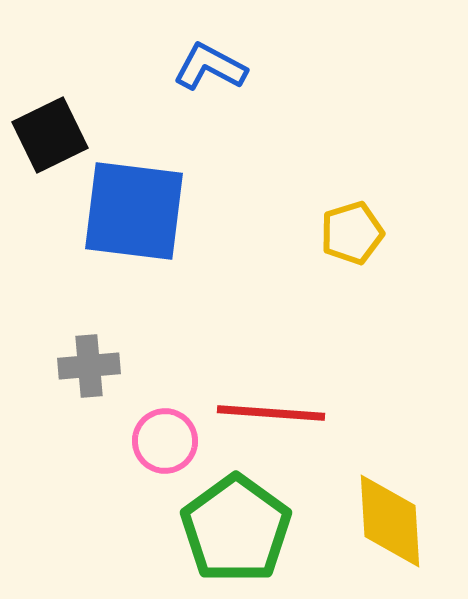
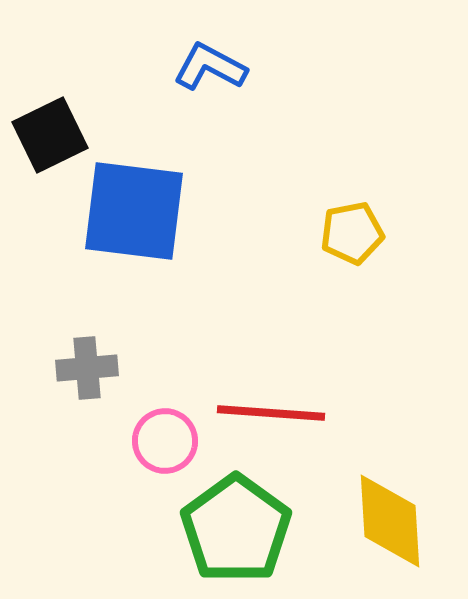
yellow pentagon: rotated 6 degrees clockwise
gray cross: moved 2 px left, 2 px down
